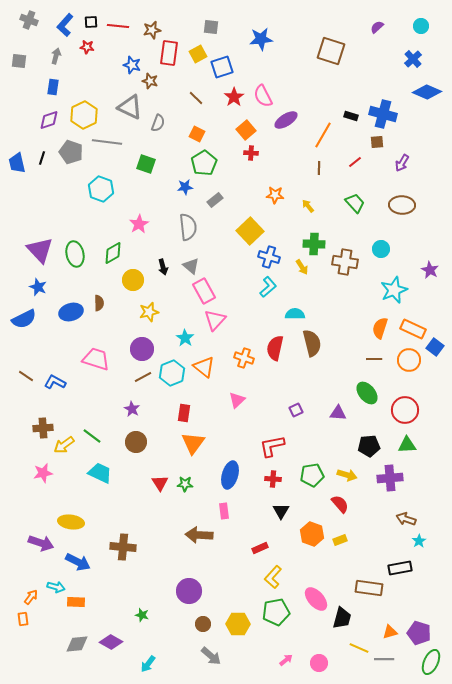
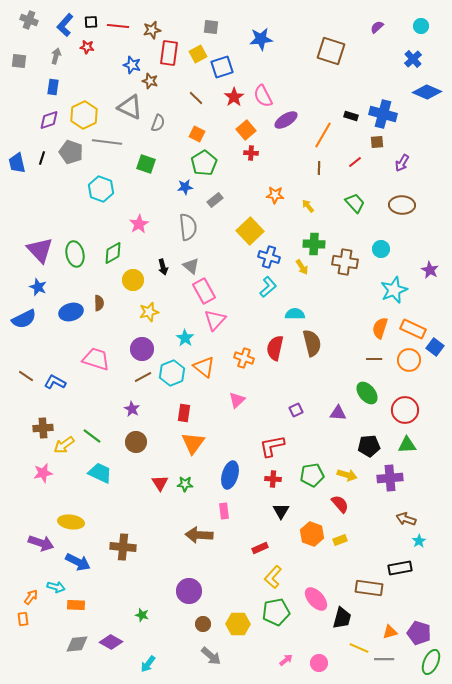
orange rectangle at (76, 602): moved 3 px down
